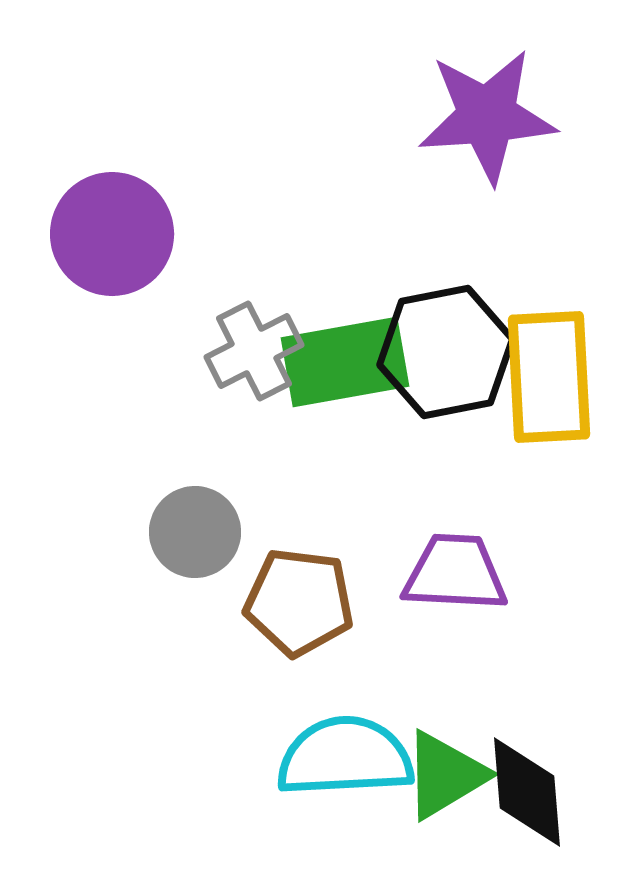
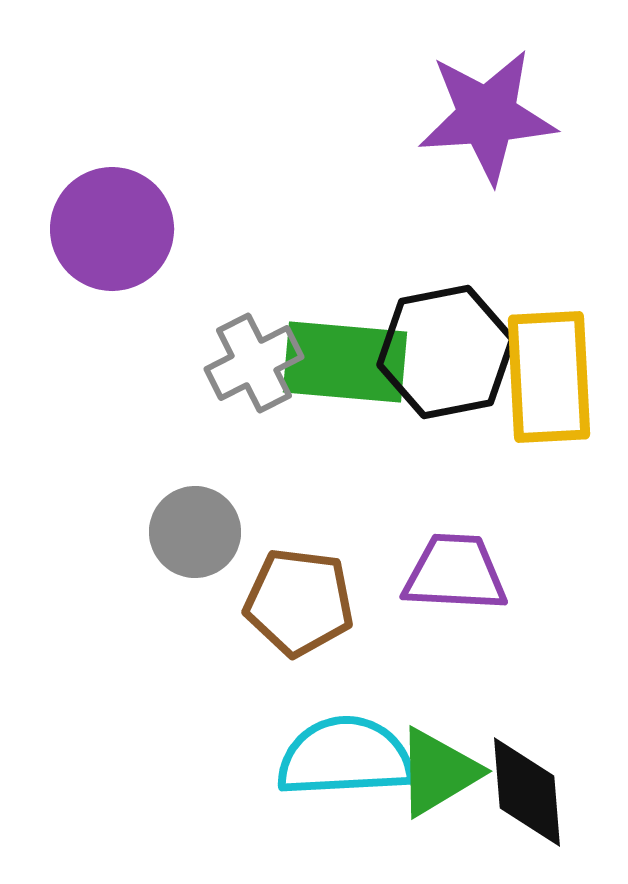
purple circle: moved 5 px up
gray cross: moved 12 px down
green rectangle: rotated 15 degrees clockwise
green triangle: moved 7 px left, 3 px up
